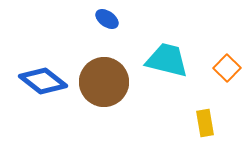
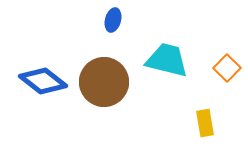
blue ellipse: moved 6 px right, 1 px down; rotated 70 degrees clockwise
